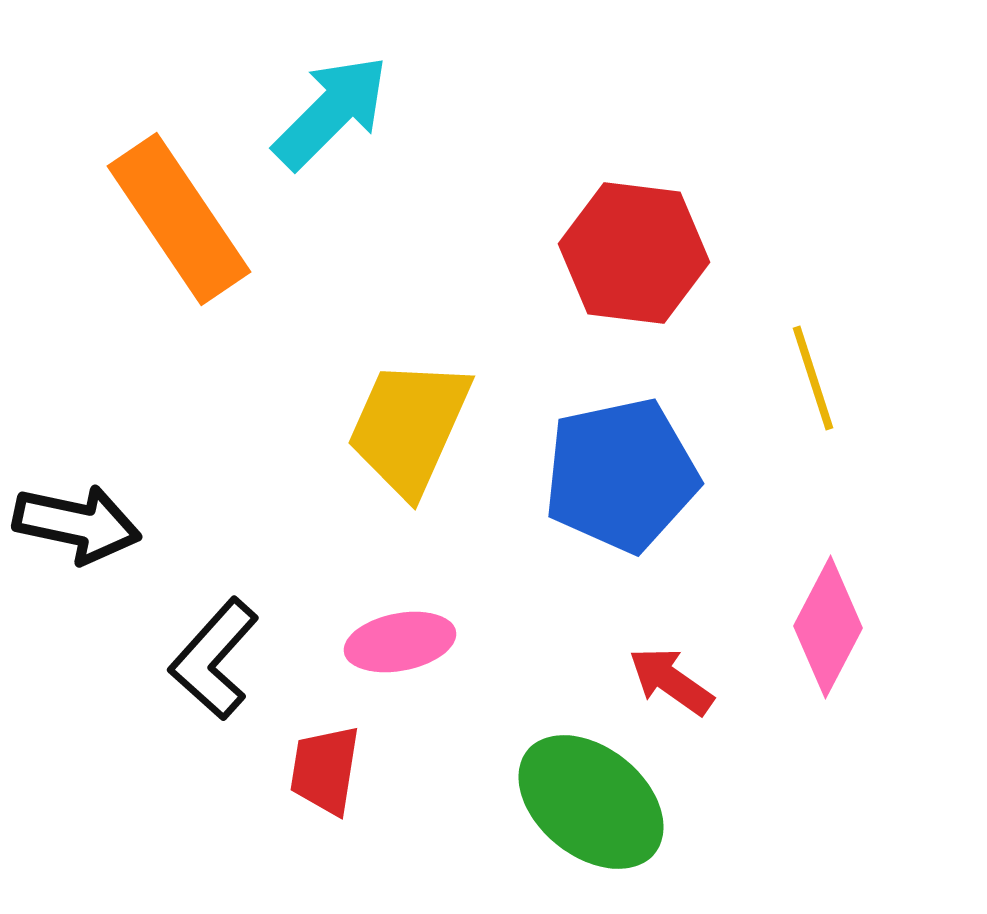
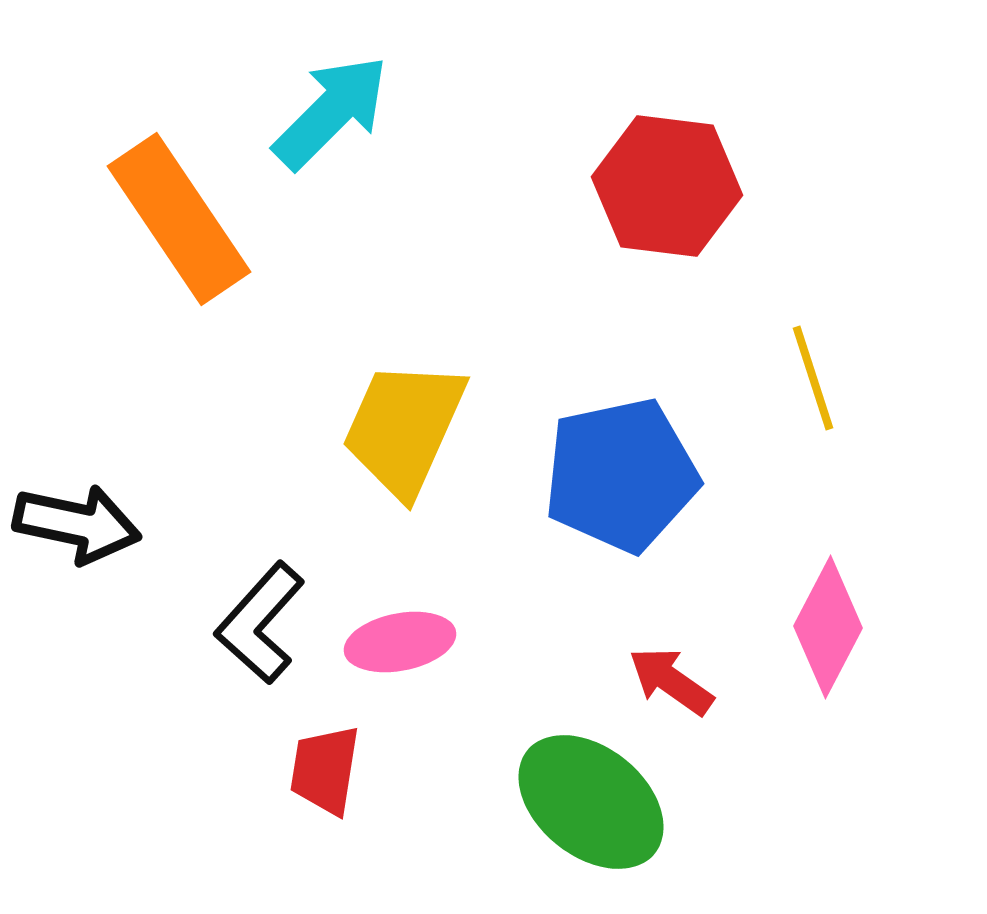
red hexagon: moved 33 px right, 67 px up
yellow trapezoid: moved 5 px left, 1 px down
black L-shape: moved 46 px right, 36 px up
